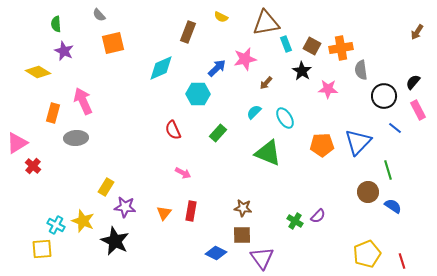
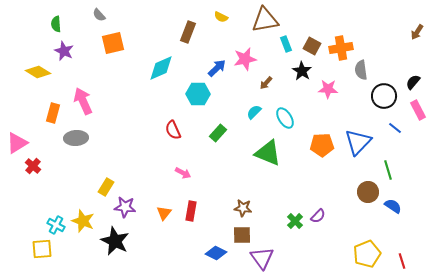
brown triangle at (266, 23): moved 1 px left, 3 px up
green cross at (295, 221): rotated 14 degrees clockwise
